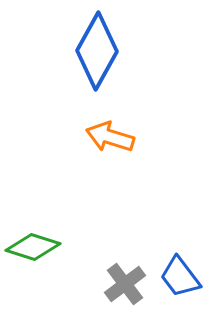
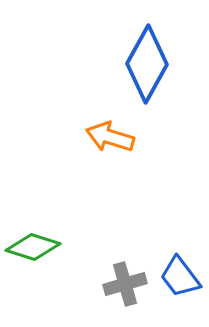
blue diamond: moved 50 px right, 13 px down
gray cross: rotated 21 degrees clockwise
